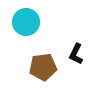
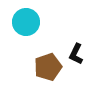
brown pentagon: moved 5 px right; rotated 12 degrees counterclockwise
